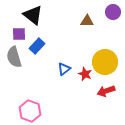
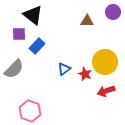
gray semicircle: moved 12 px down; rotated 120 degrees counterclockwise
